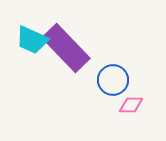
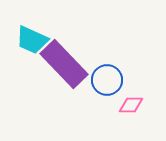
purple rectangle: moved 2 px left, 16 px down
blue circle: moved 6 px left
